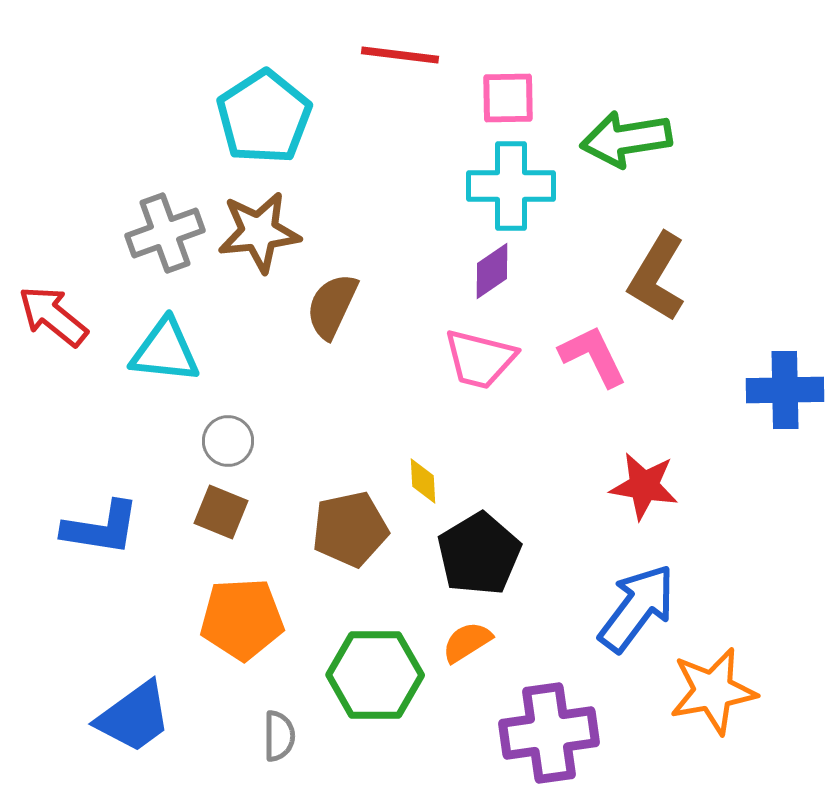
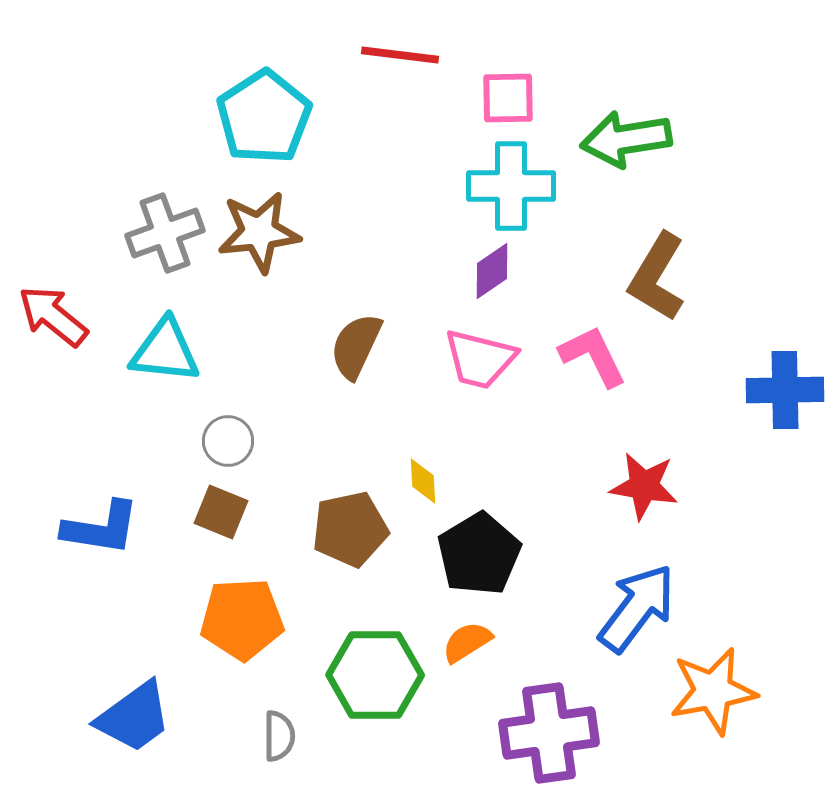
brown semicircle: moved 24 px right, 40 px down
